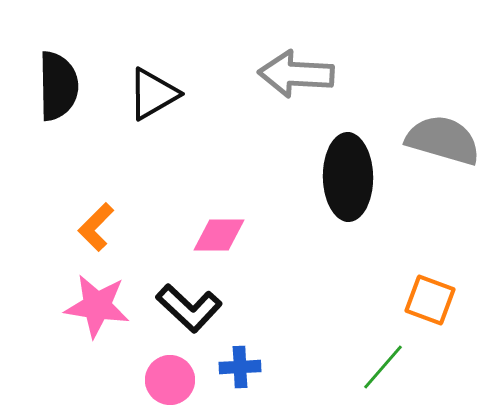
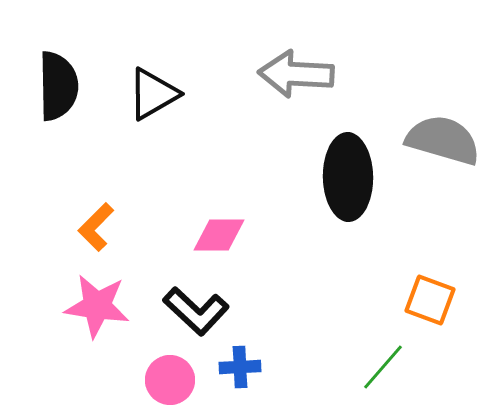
black L-shape: moved 7 px right, 3 px down
